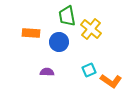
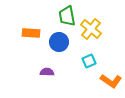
cyan square: moved 9 px up
